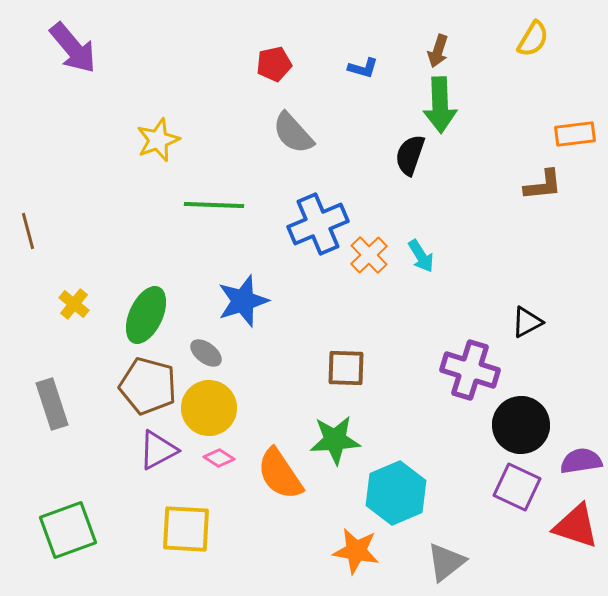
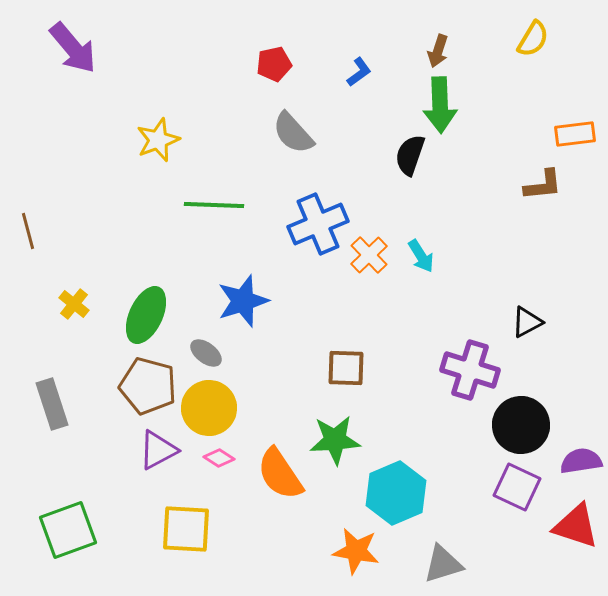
blue L-shape: moved 4 px left, 4 px down; rotated 52 degrees counterclockwise
gray triangle: moved 3 px left, 2 px down; rotated 21 degrees clockwise
